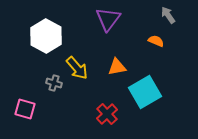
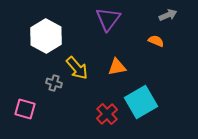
gray arrow: rotated 102 degrees clockwise
cyan square: moved 4 px left, 10 px down
